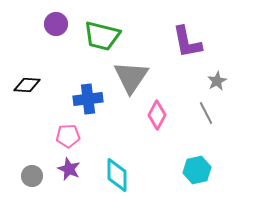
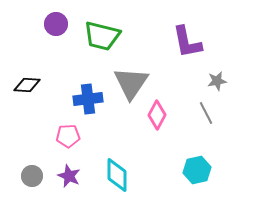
gray triangle: moved 6 px down
gray star: rotated 18 degrees clockwise
purple star: moved 7 px down
